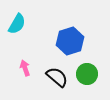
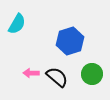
pink arrow: moved 6 px right, 5 px down; rotated 70 degrees counterclockwise
green circle: moved 5 px right
